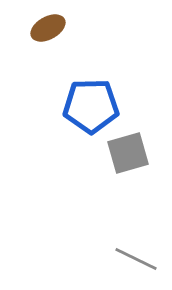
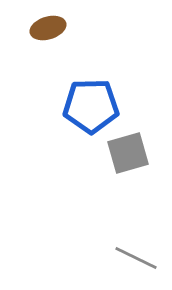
brown ellipse: rotated 12 degrees clockwise
gray line: moved 1 px up
